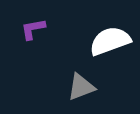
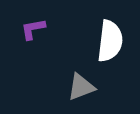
white semicircle: rotated 117 degrees clockwise
